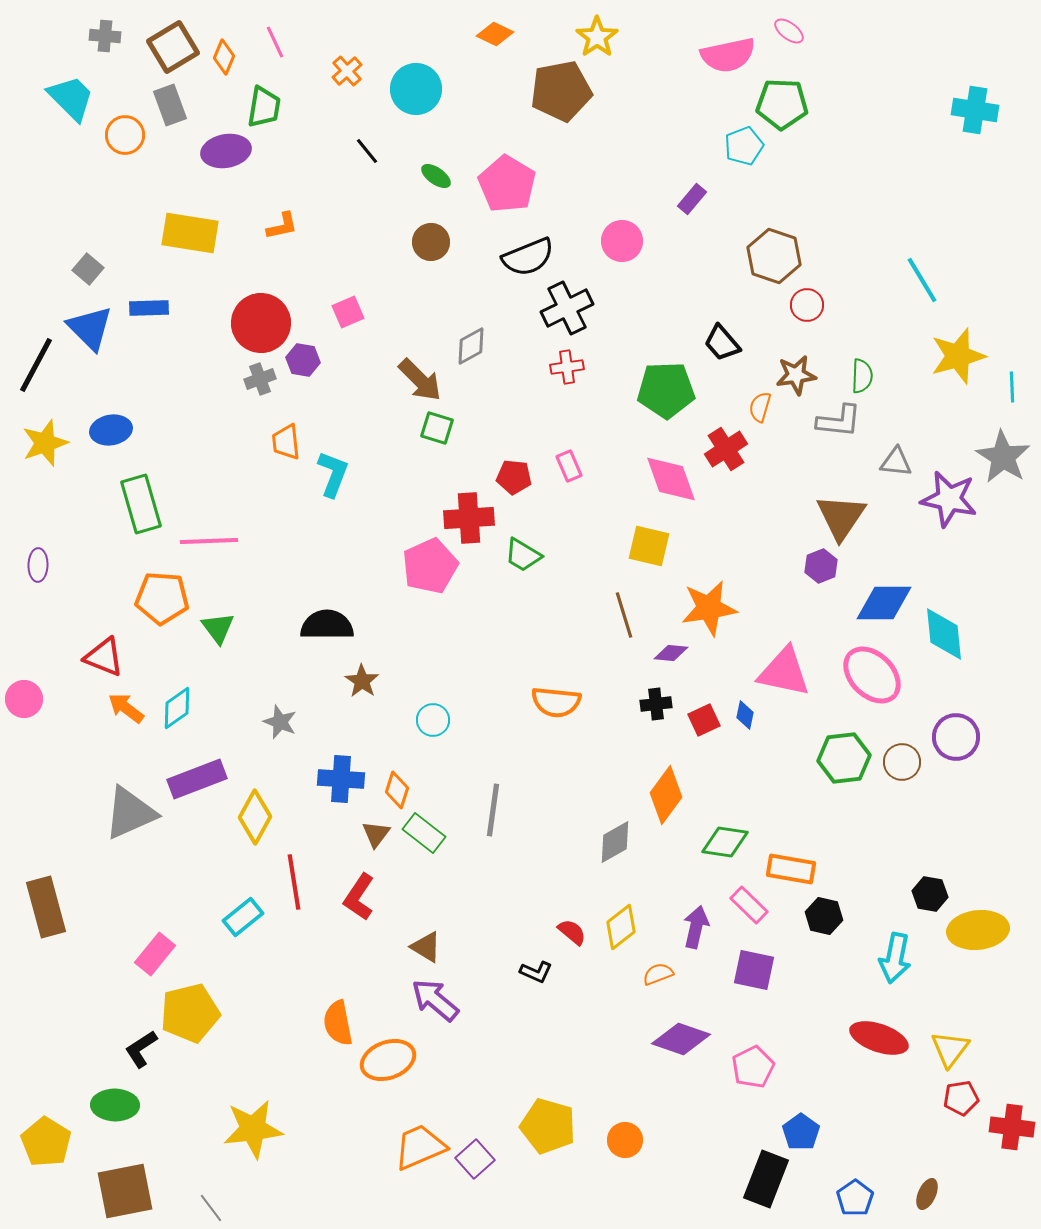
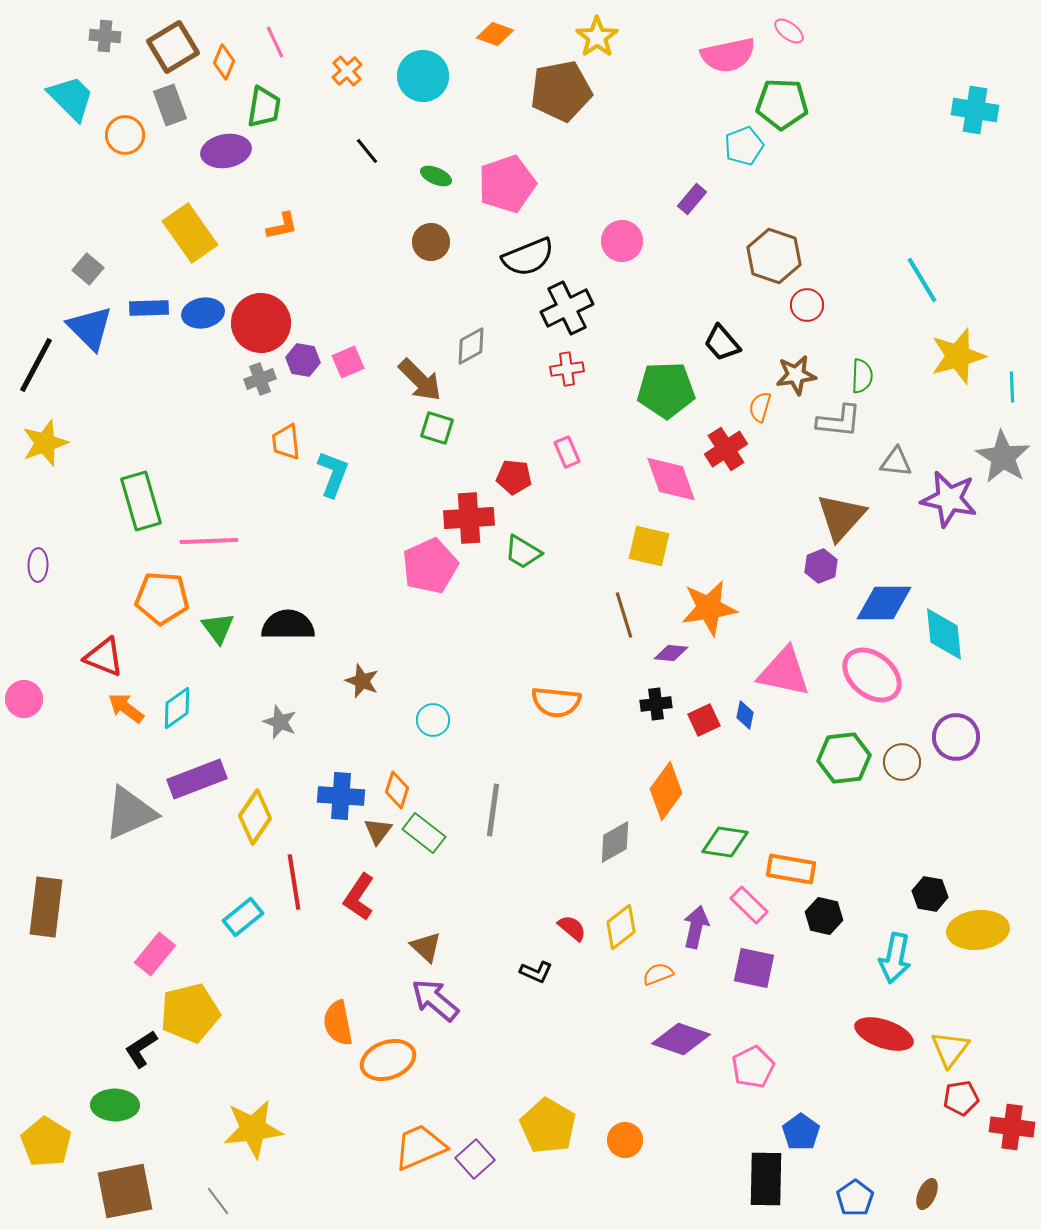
orange diamond at (495, 34): rotated 6 degrees counterclockwise
orange diamond at (224, 57): moved 5 px down
cyan circle at (416, 89): moved 7 px right, 13 px up
green ellipse at (436, 176): rotated 12 degrees counterclockwise
pink pentagon at (507, 184): rotated 22 degrees clockwise
yellow rectangle at (190, 233): rotated 46 degrees clockwise
pink square at (348, 312): moved 50 px down
red cross at (567, 367): moved 2 px down
blue ellipse at (111, 430): moved 92 px right, 117 px up
pink rectangle at (569, 466): moved 2 px left, 14 px up
green rectangle at (141, 504): moved 3 px up
brown triangle at (841, 517): rotated 8 degrees clockwise
green trapezoid at (523, 555): moved 3 px up
black semicircle at (327, 625): moved 39 px left
pink ellipse at (872, 675): rotated 6 degrees counterclockwise
brown star at (362, 681): rotated 12 degrees counterclockwise
blue cross at (341, 779): moved 17 px down
orange diamond at (666, 795): moved 4 px up
yellow diamond at (255, 817): rotated 6 degrees clockwise
brown triangle at (376, 834): moved 2 px right, 3 px up
brown rectangle at (46, 907): rotated 22 degrees clockwise
red semicircle at (572, 932): moved 4 px up
brown triangle at (426, 947): rotated 12 degrees clockwise
purple square at (754, 970): moved 2 px up
red ellipse at (879, 1038): moved 5 px right, 4 px up
yellow pentagon at (548, 1126): rotated 14 degrees clockwise
black rectangle at (766, 1179): rotated 20 degrees counterclockwise
gray line at (211, 1208): moved 7 px right, 7 px up
